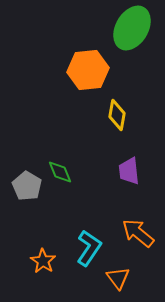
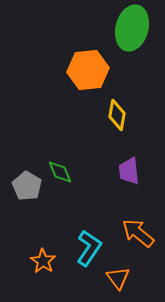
green ellipse: rotated 15 degrees counterclockwise
